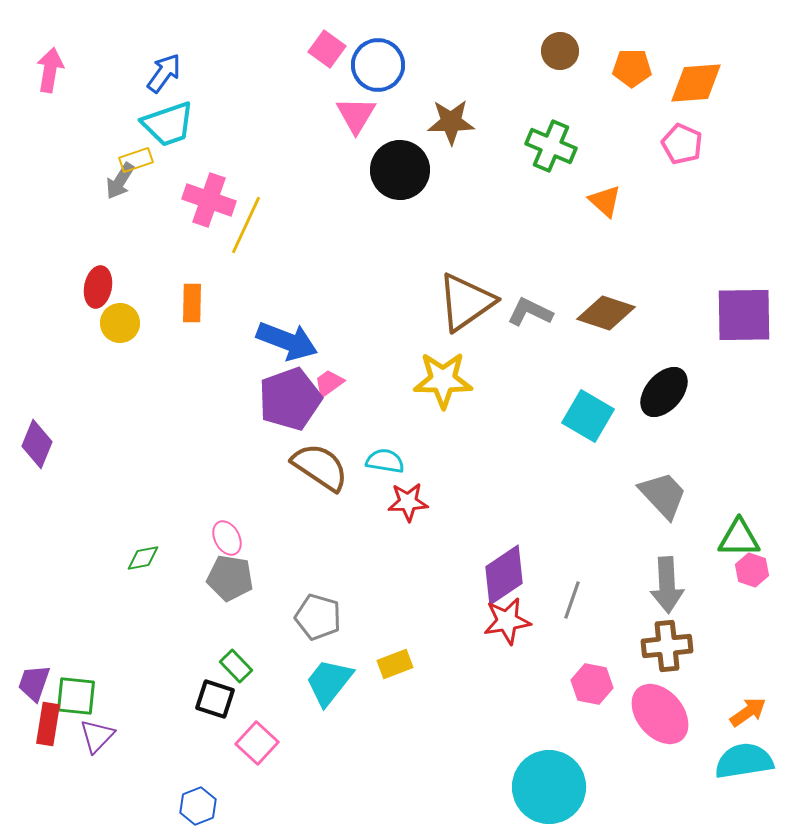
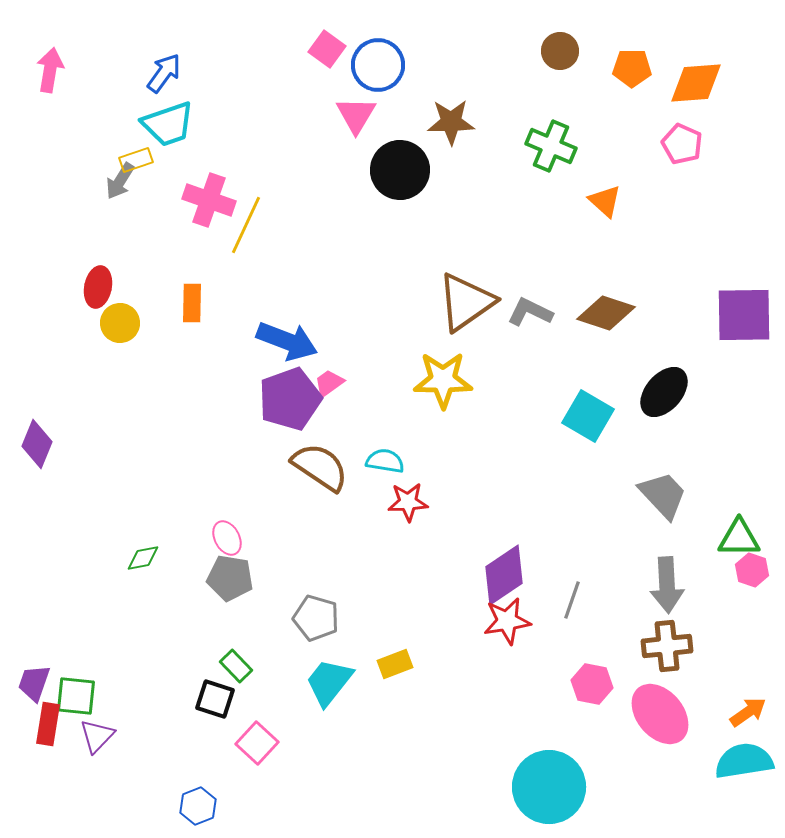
gray pentagon at (318, 617): moved 2 px left, 1 px down
